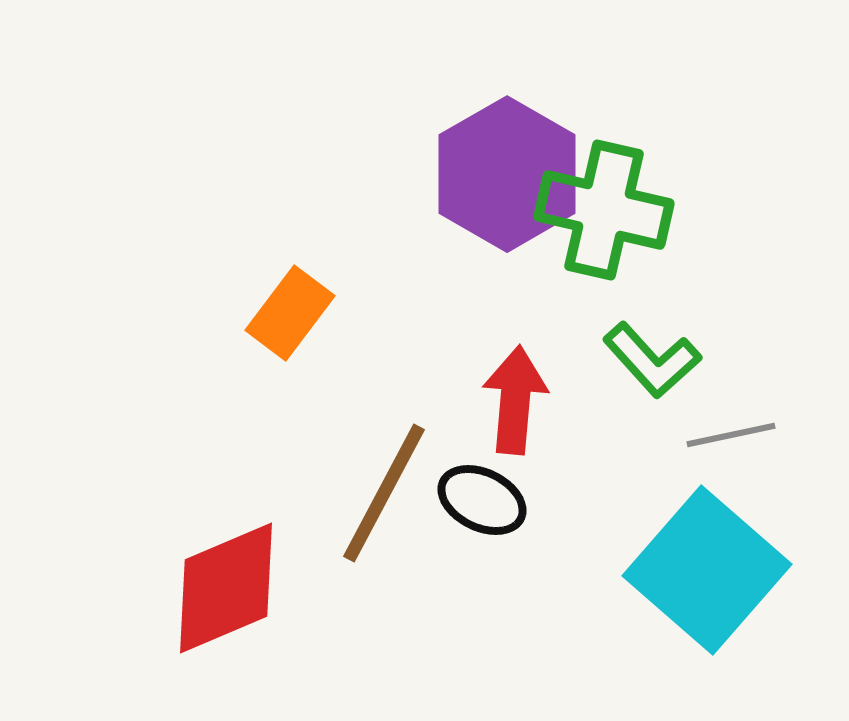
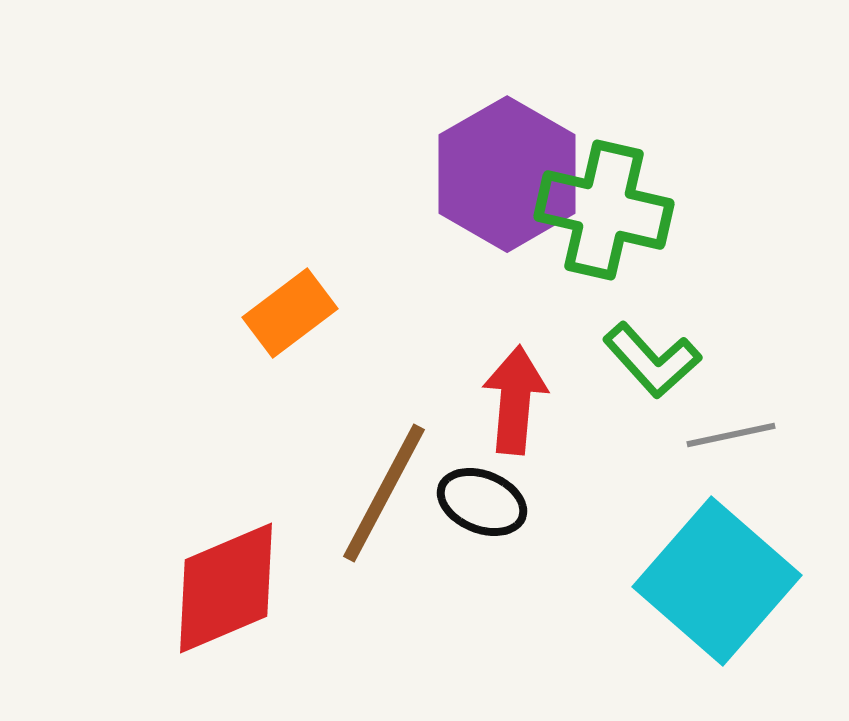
orange rectangle: rotated 16 degrees clockwise
black ellipse: moved 2 px down; rotated 4 degrees counterclockwise
cyan square: moved 10 px right, 11 px down
